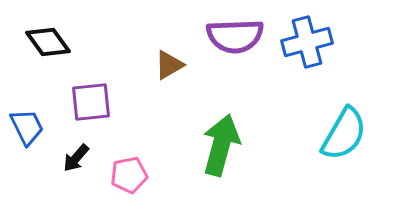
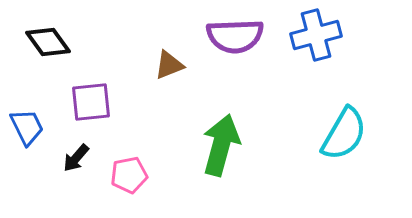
blue cross: moved 9 px right, 7 px up
brown triangle: rotated 8 degrees clockwise
